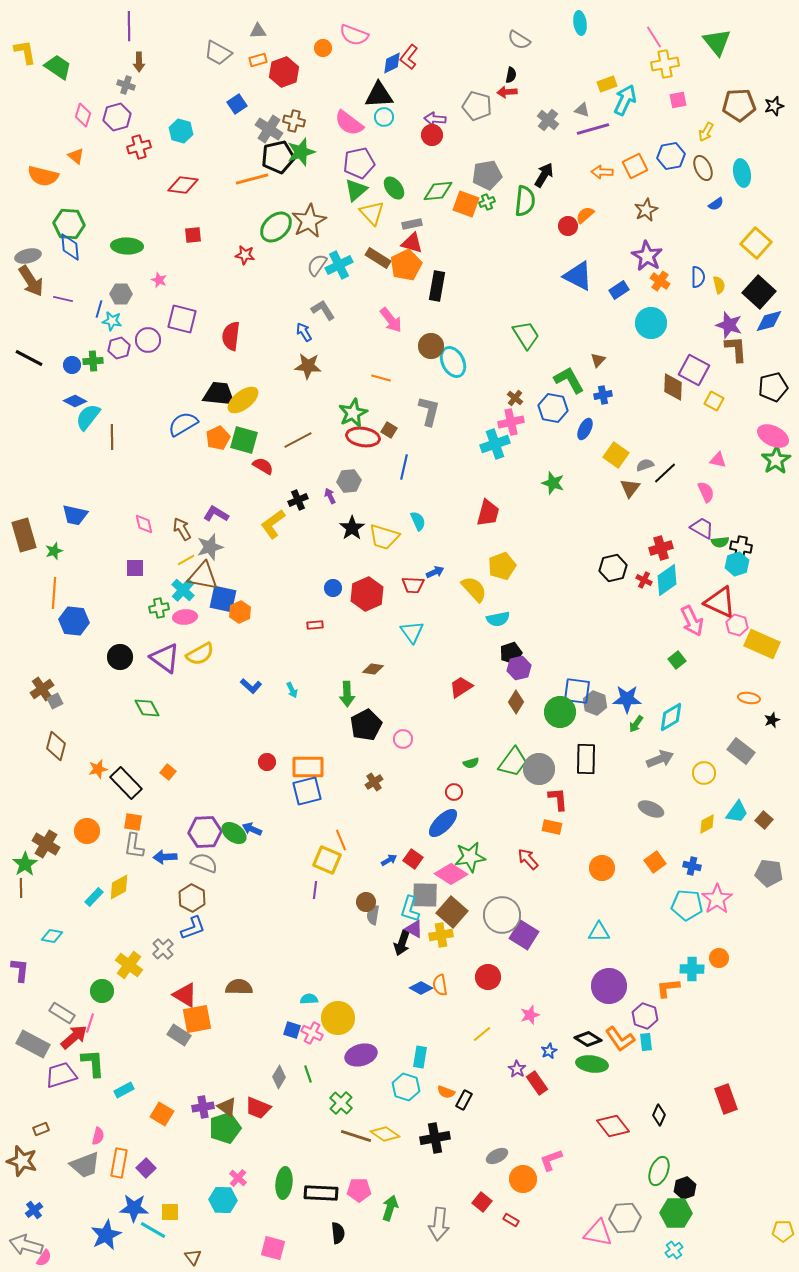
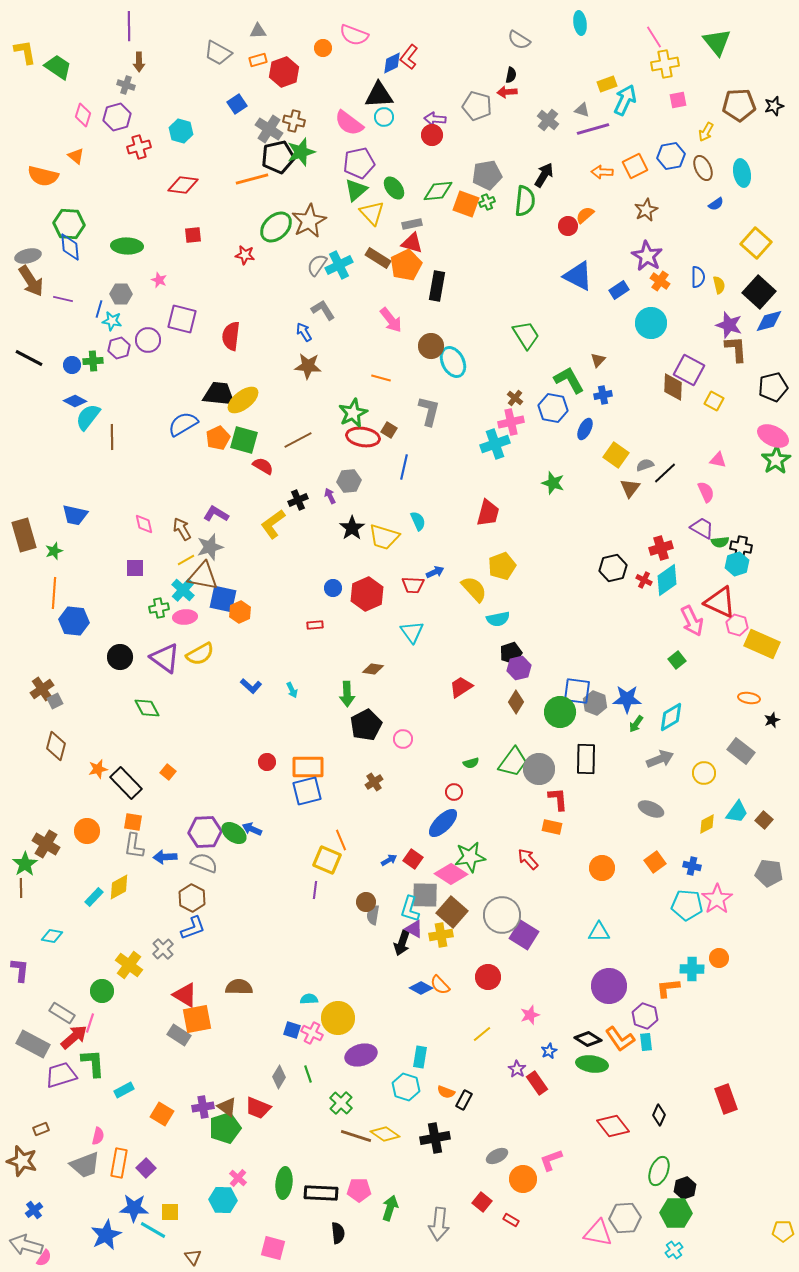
purple square at (694, 370): moved 5 px left
orange semicircle at (440, 985): rotated 35 degrees counterclockwise
